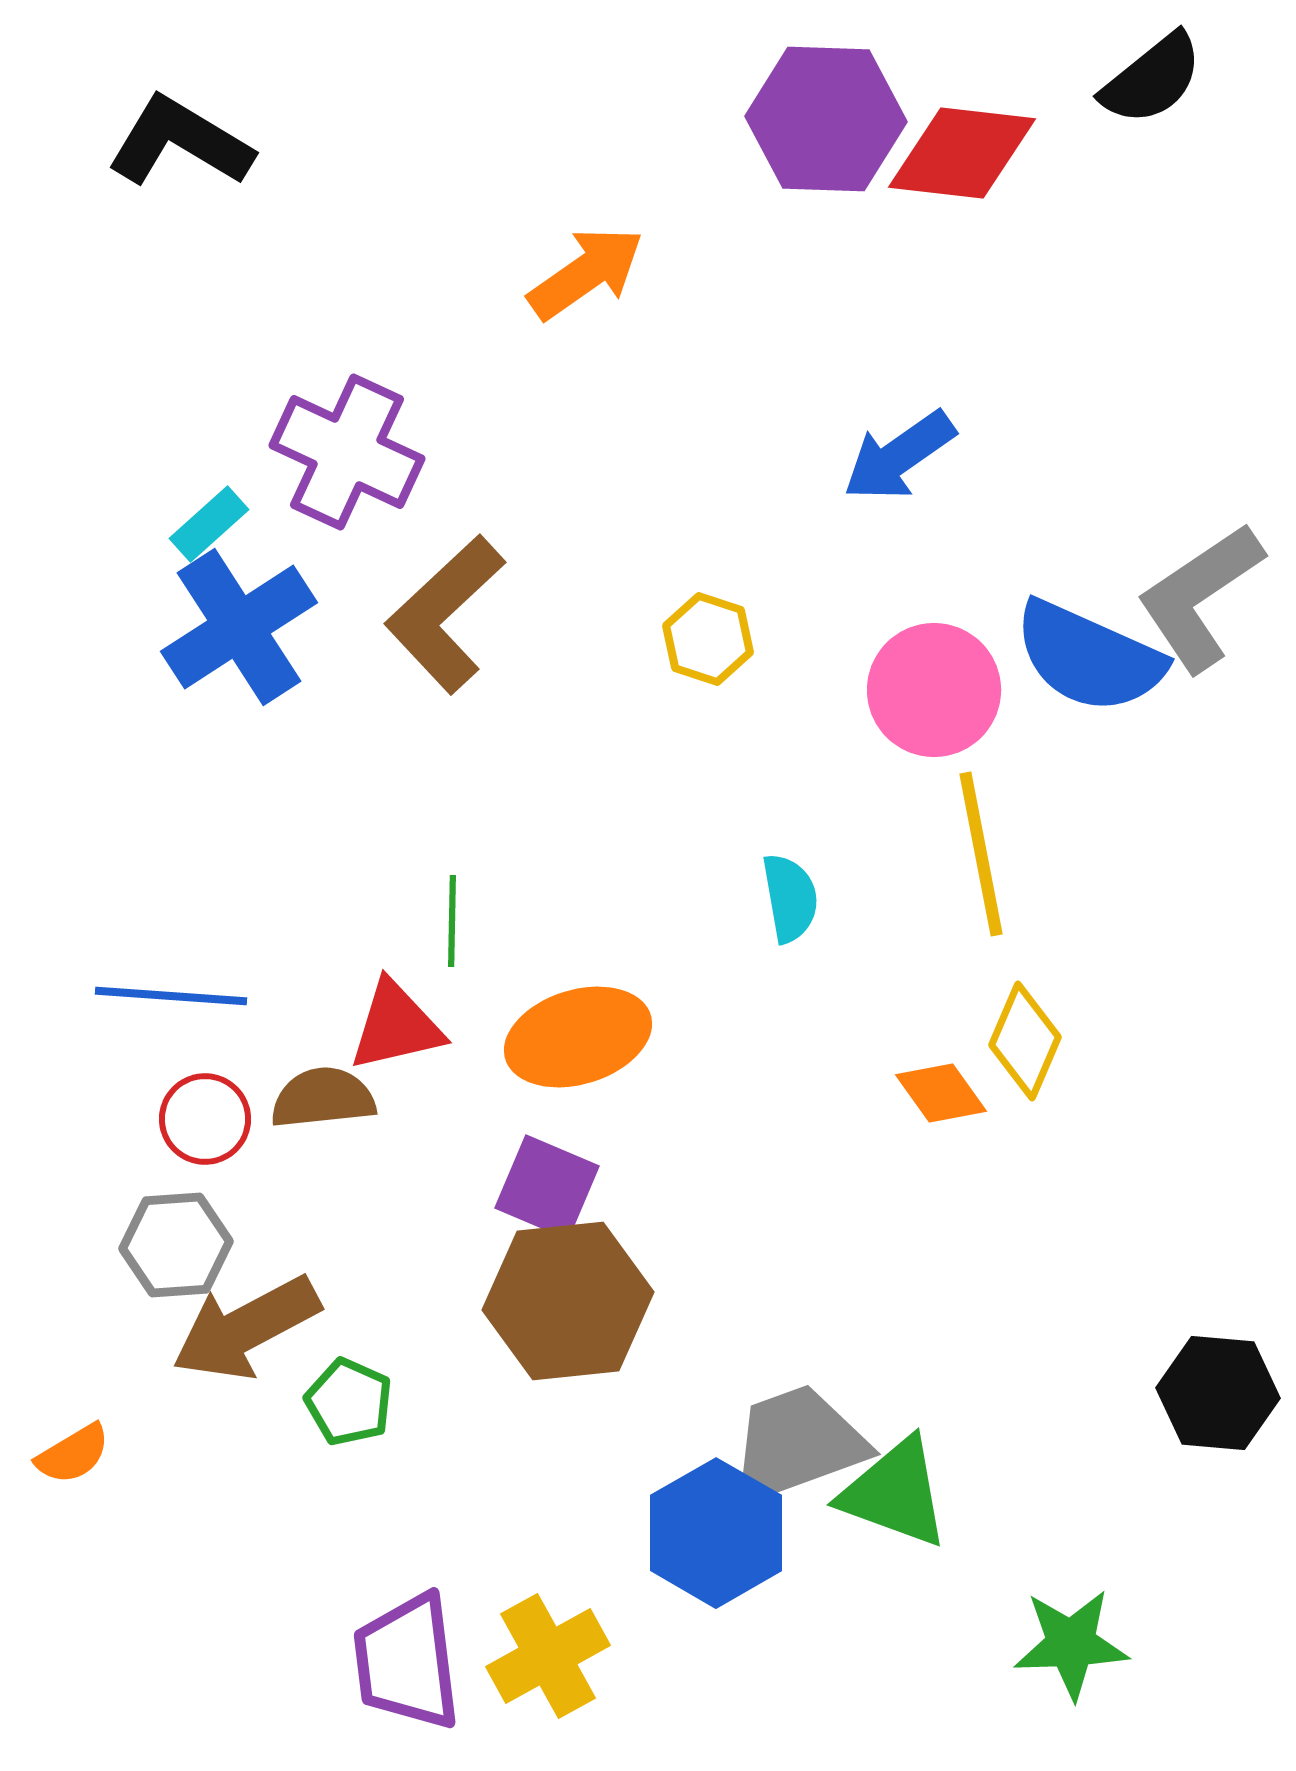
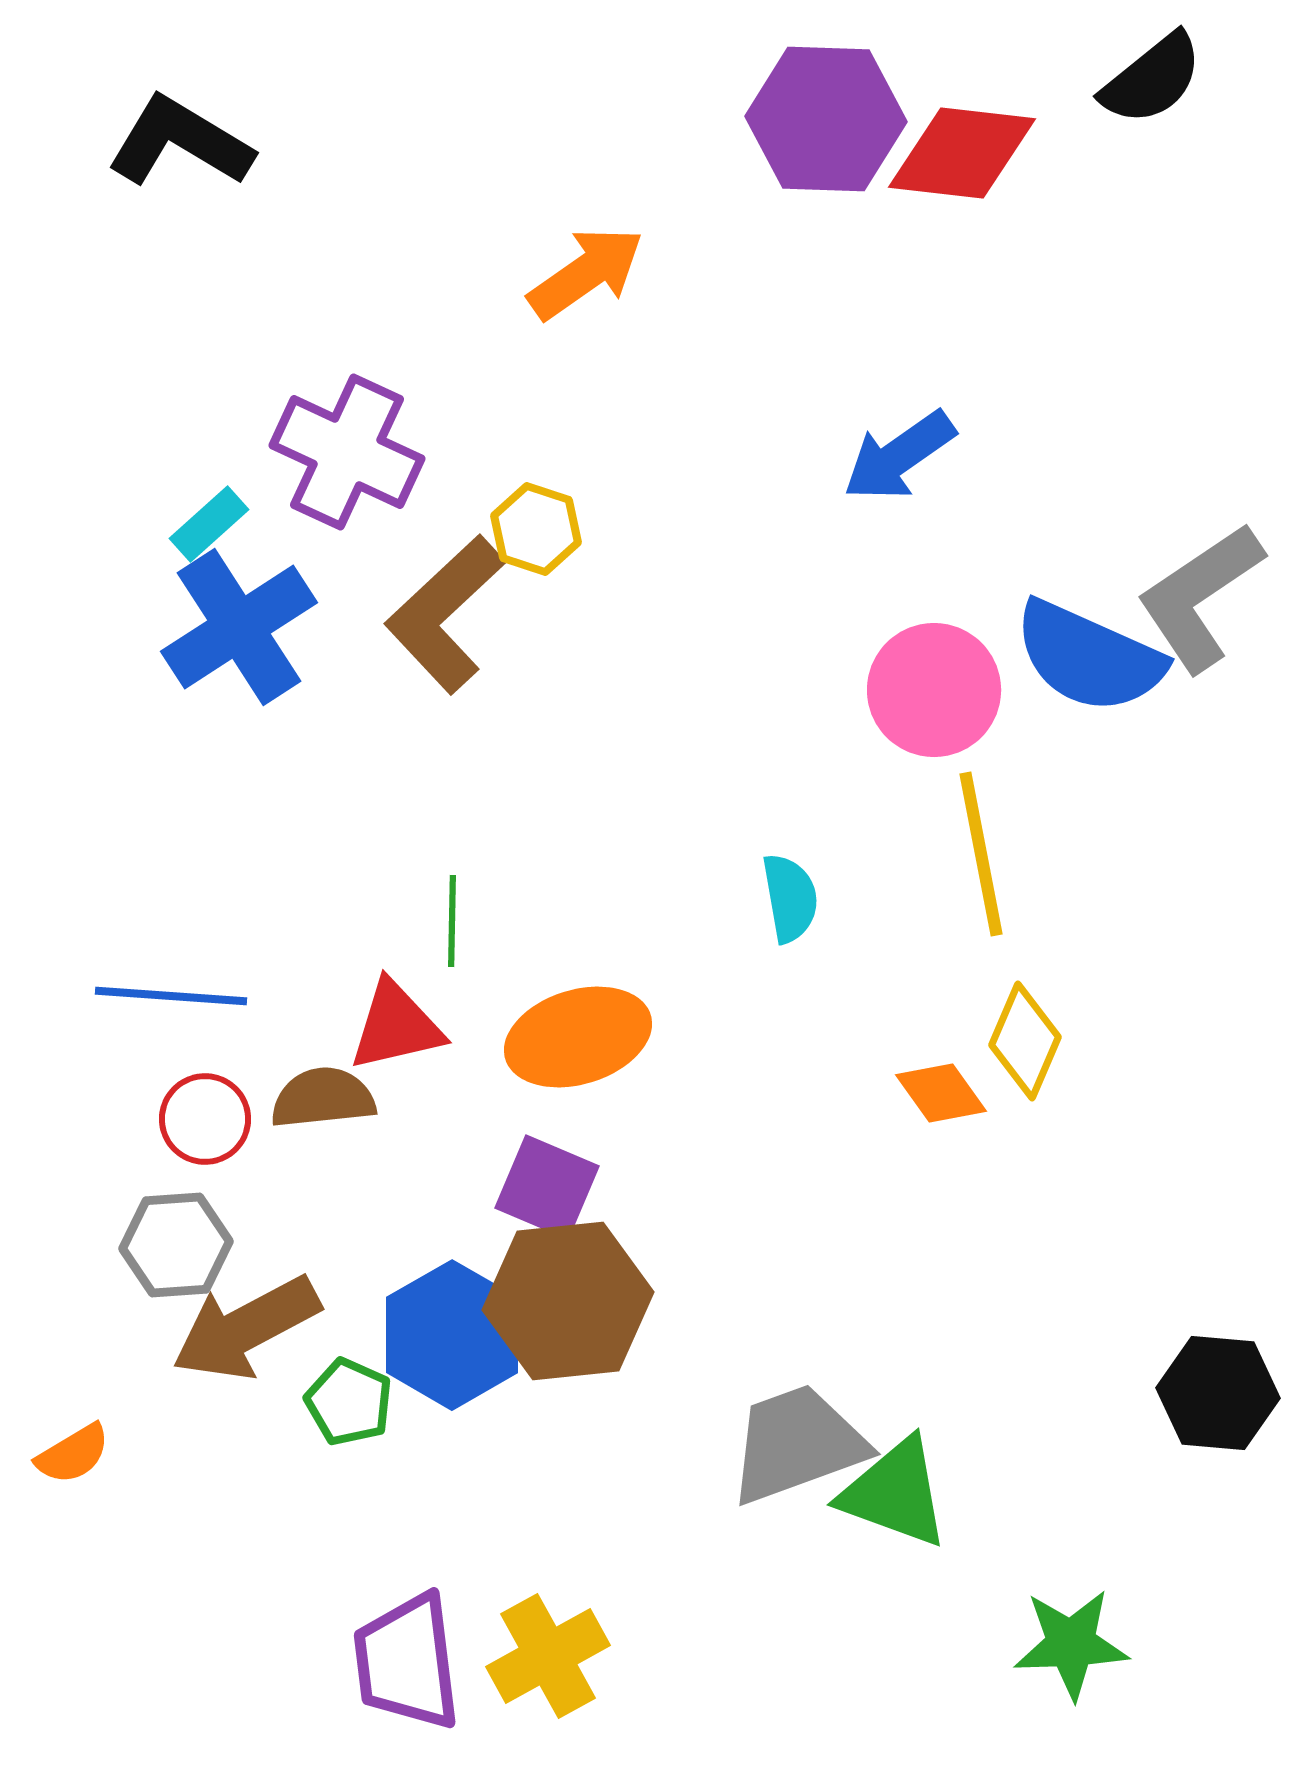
yellow hexagon: moved 172 px left, 110 px up
blue hexagon: moved 264 px left, 198 px up
